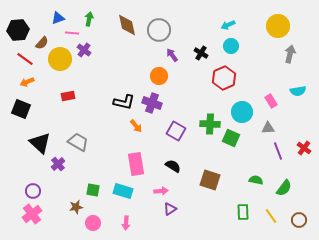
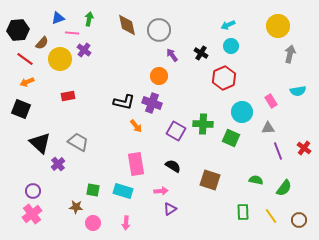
green cross at (210, 124): moved 7 px left
brown star at (76, 207): rotated 16 degrees clockwise
